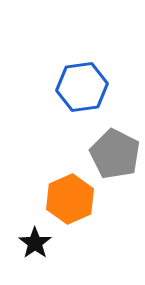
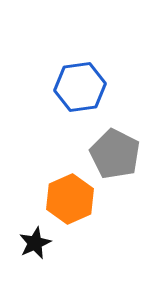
blue hexagon: moved 2 px left
black star: rotated 12 degrees clockwise
